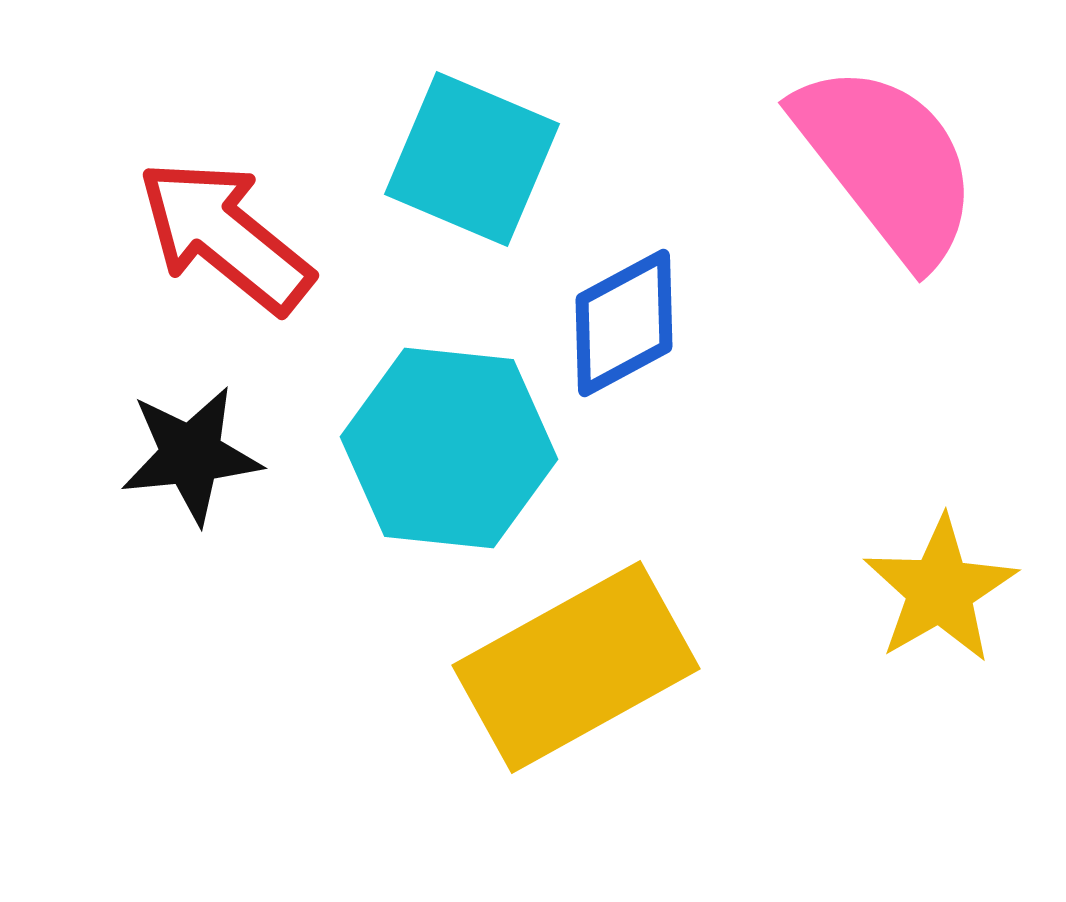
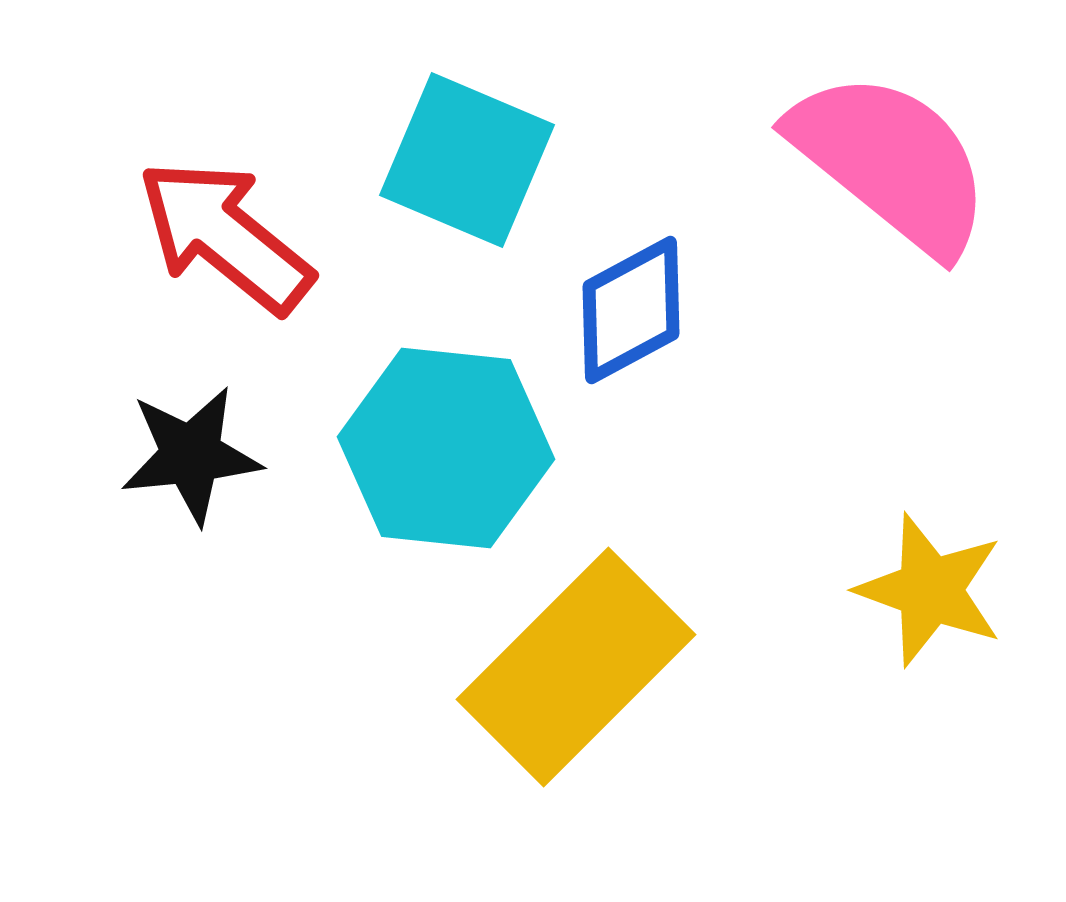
cyan square: moved 5 px left, 1 px down
pink semicircle: moved 4 px right, 1 px up; rotated 13 degrees counterclockwise
blue diamond: moved 7 px right, 13 px up
cyan hexagon: moved 3 px left
yellow star: moved 10 px left; rotated 22 degrees counterclockwise
yellow rectangle: rotated 16 degrees counterclockwise
